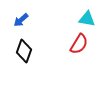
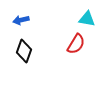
blue arrow: rotated 28 degrees clockwise
red semicircle: moved 3 px left
